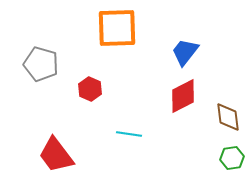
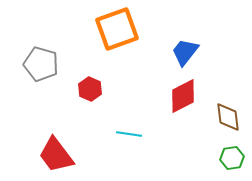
orange square: moved 1 px down; rotated 18 degrees counterclockwise
